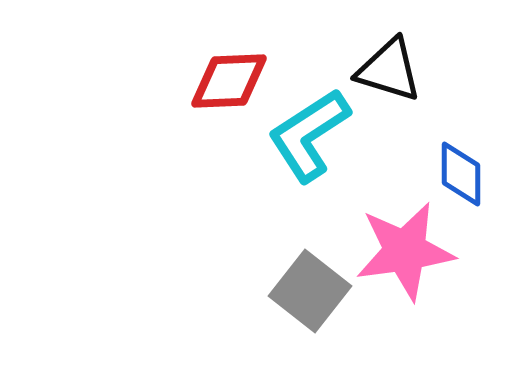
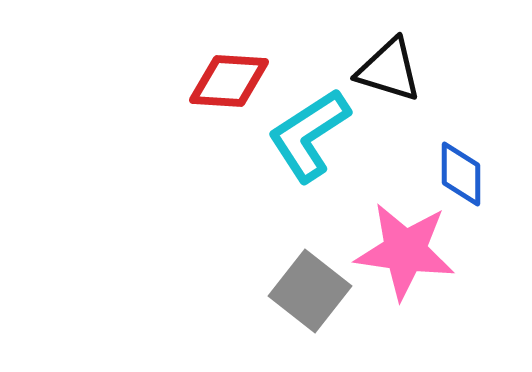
red diamond: rotated 6 degrees clockwise
pink star: rotated 16 degrees clockwise
